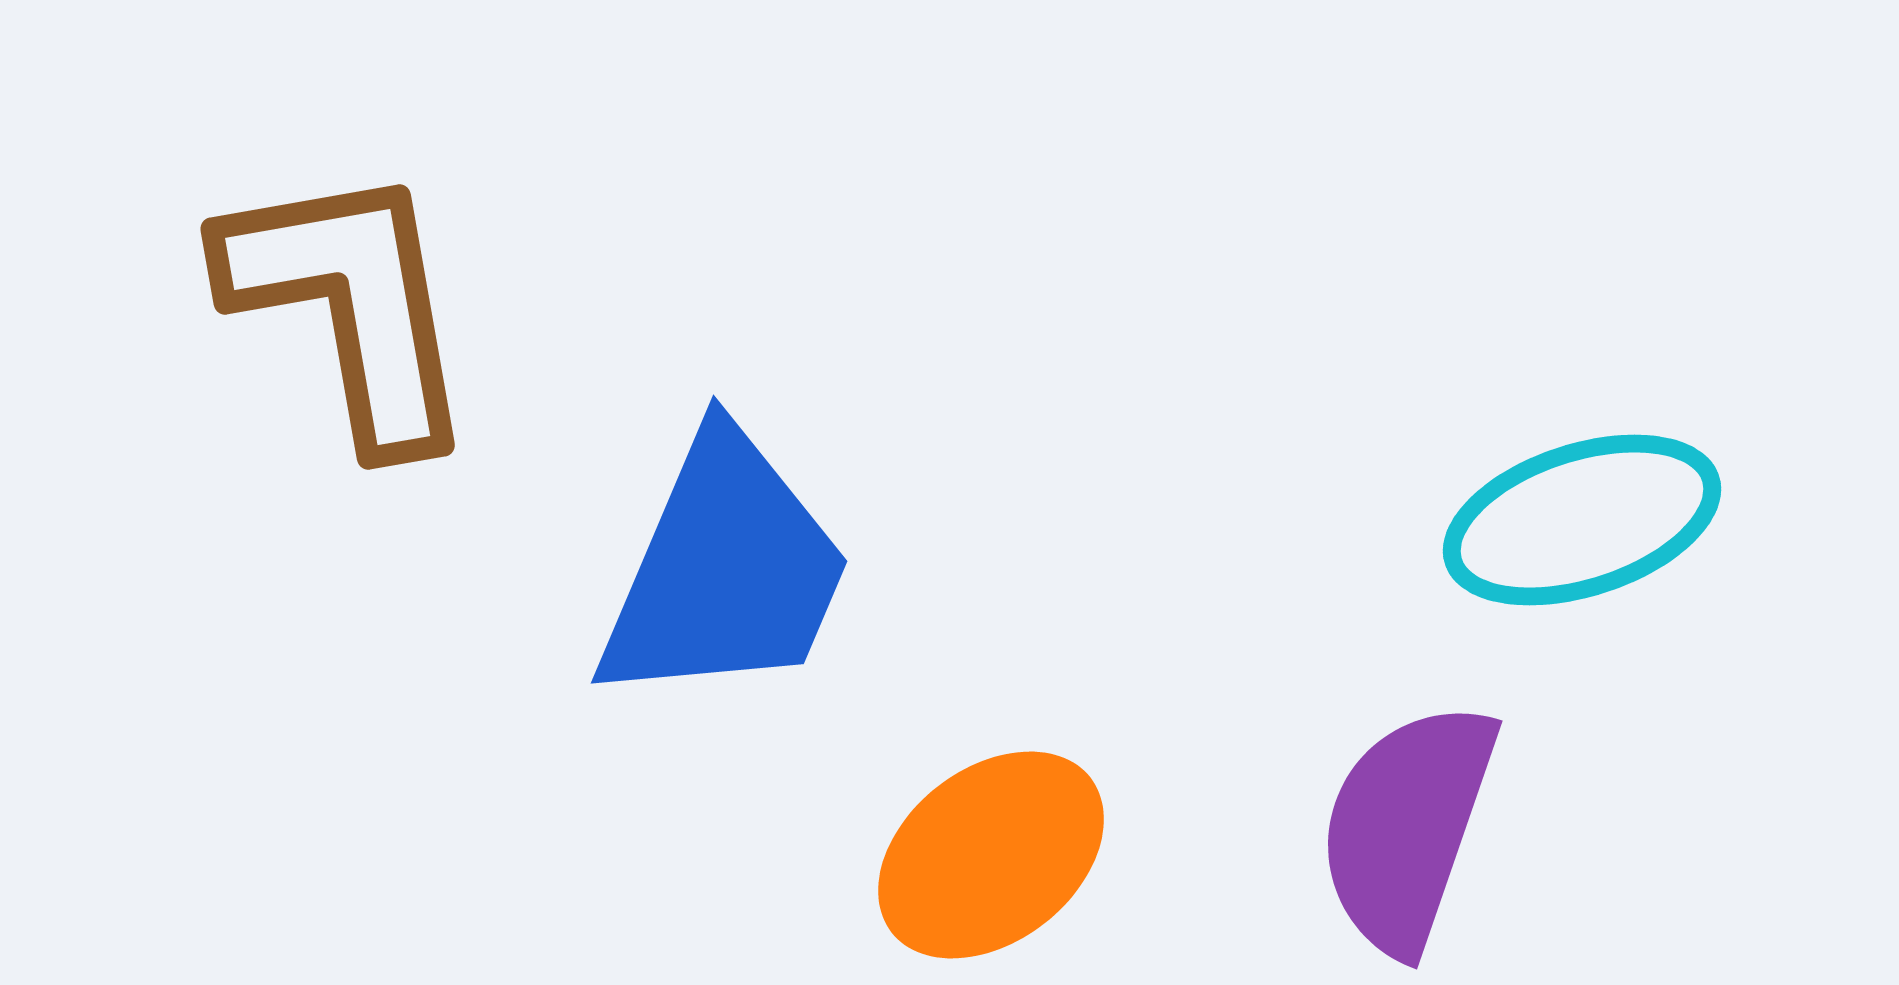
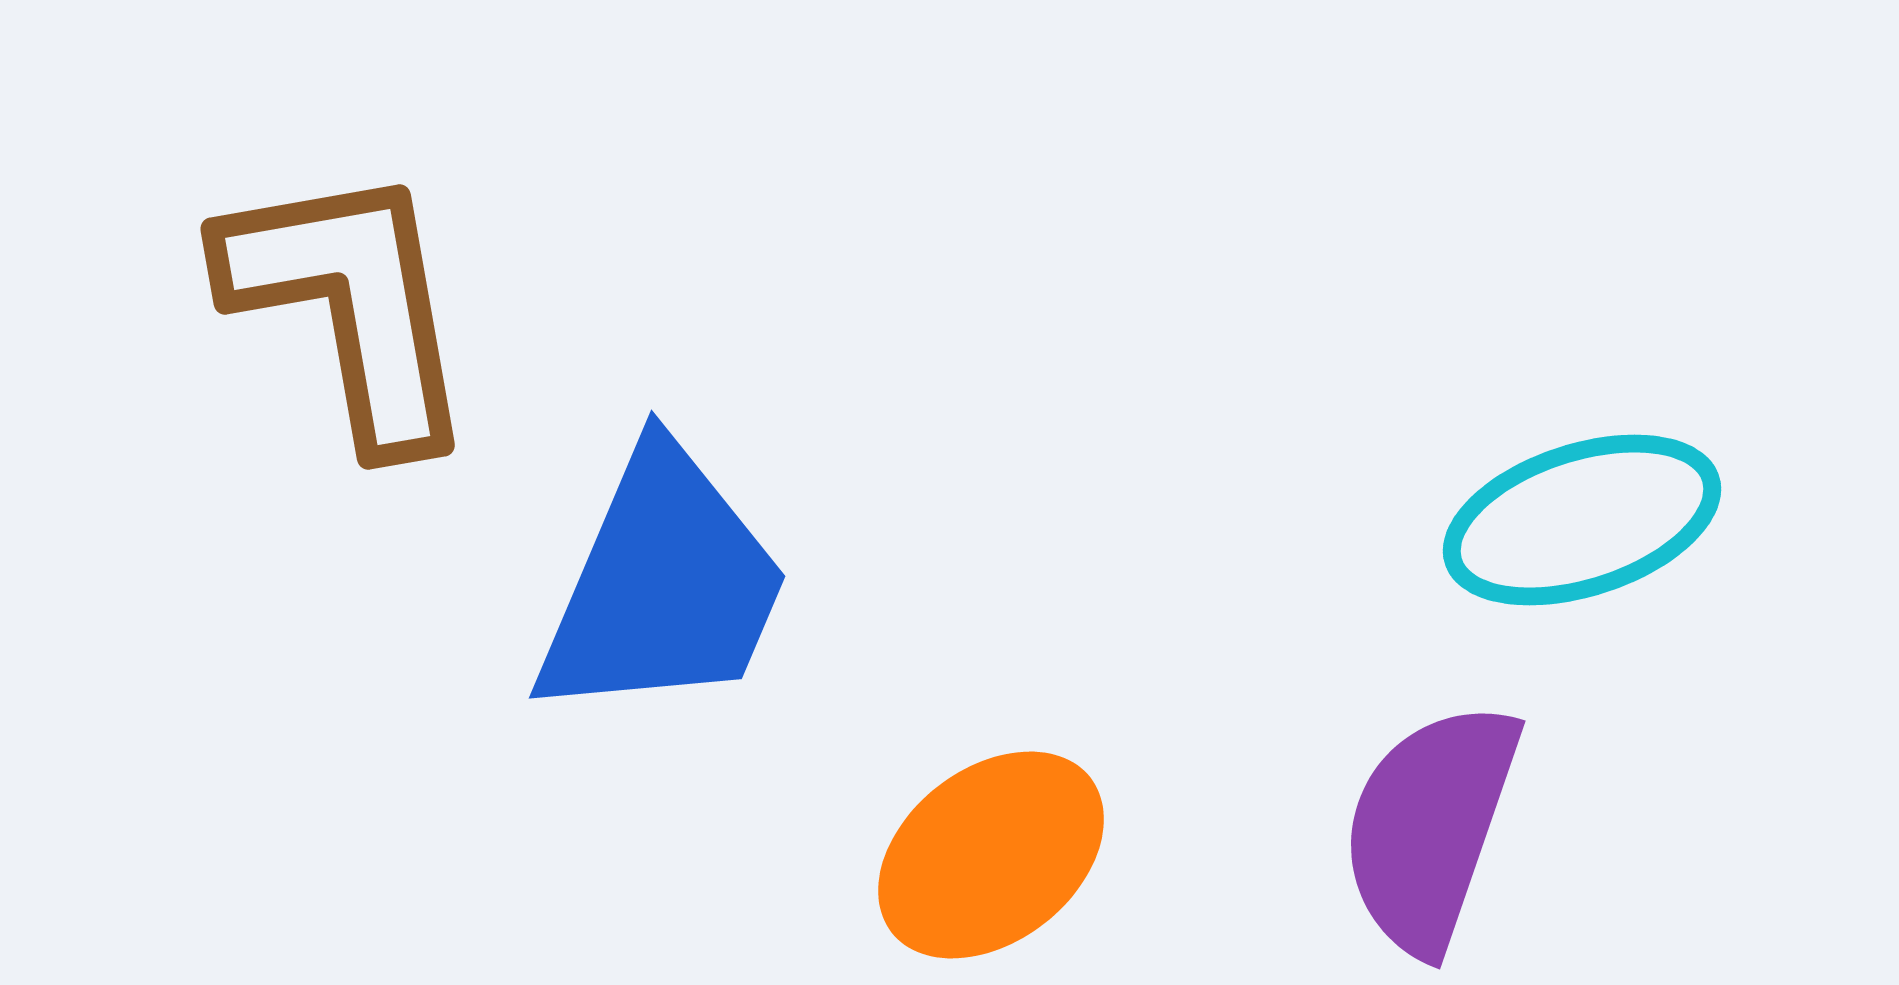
blue trapezoid: moved 62 px left, 15 px down
purple semicircle: moved 23 px right
